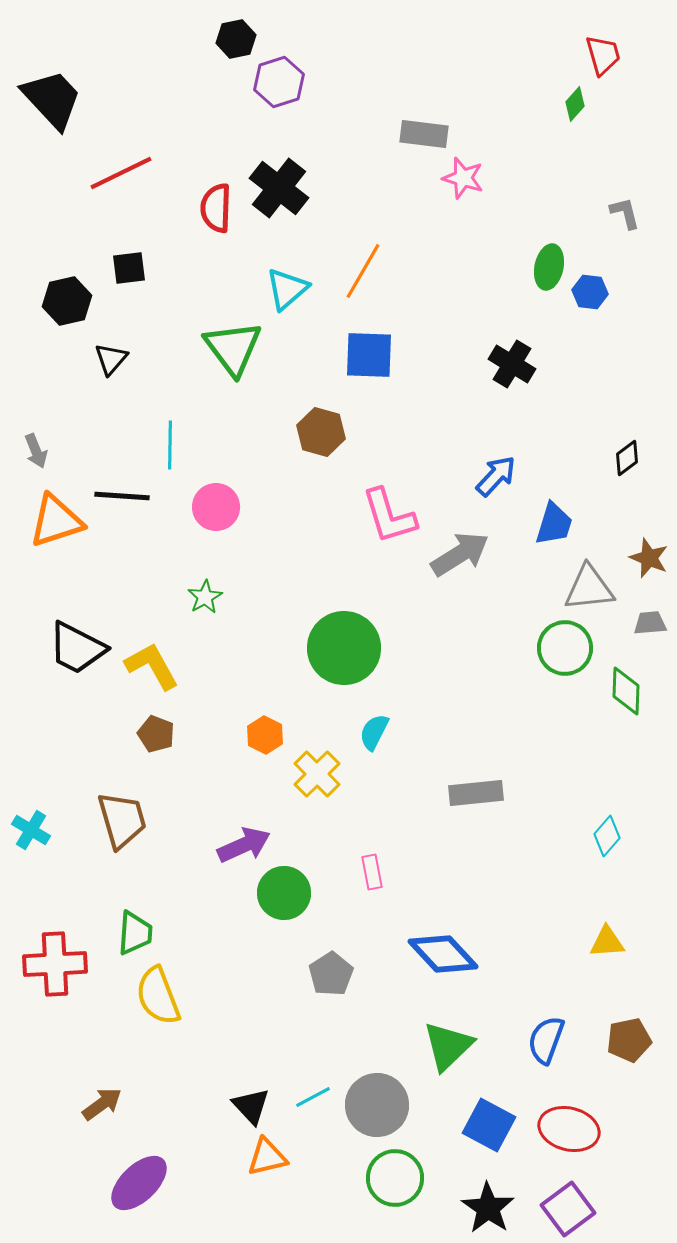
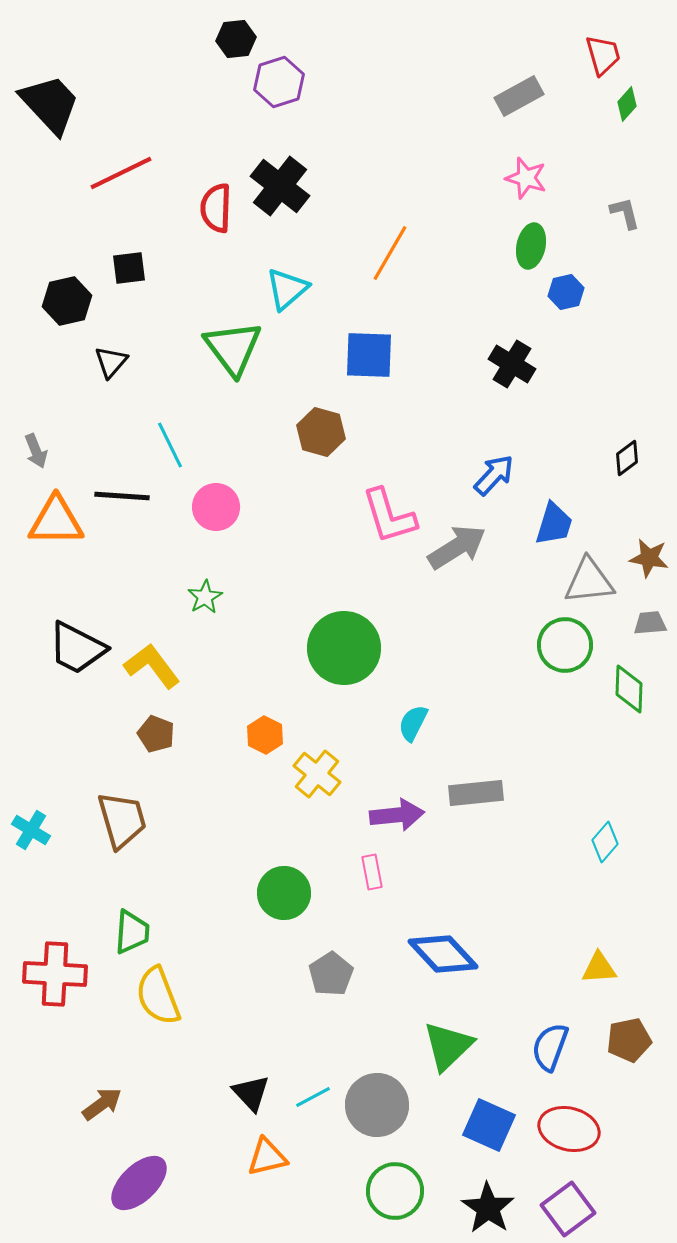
black hexagon at (236, 39): rotated 6 degrees clockwise
black trapezoid at (52, 99): moved 2 px left, 5 px down
green diamond at (575, 104): moved 52 px right
gray rectangle at (424, 134): moved 95 px right, 38 px up; rotated 36 degrees counterclockwise
pink star at (463, 178): moved 63 px right
black cross at (279, 188): moved 1 px right, 2 px up
green ellipse at (549, 267): moved 18 px left, 21 px up
orange line at (363, 271): moved 27 px right, 18 px up
blue hexagon at (590, 292): moved 24 px left; rotated 20 degrees counterclockwise
black triangle at (111, 359): moved 3 px down
cyan line at (170, 445): rotated 27 degrees counterclockwise
blue arrow at (496, 476): moved 2 px left, 1 px up
orange triangle at (56, 521): rotated 18 degrees clockwise
gray arrow at (460, 554): moved 3 px left, 7 px up
brown star at (649, 558): rotated 12 degrees counterclockwise
gray triangle at (589, 588): moved 7 px up
green circle at (565, 648): moved 3 px up
yellow L-shape at (152, 666): rotated 8 degrees counterclockwise
green diamond at (626, 691): moved 3 px right, 2 px up
cyan semicircle at (374, 732): moved 39 px right, 9 px up
yellow cross at (317, 774): rotated 6 degrees counterclockwise
cyan diamond at (607, 836): moved 2 px left, 6 px down
purple arrow at (244, 845): moved 153 px right, 30 px up; rotated 18 degrees clockwise
green trapezoid at (135, 933): moved 3 px left, 1 px up
yellow triangle at (607, 942): moved 8 px left, 26 px down
red cross at (55, 964): moved 10 px down; rotated 6 degrees clockwise
blue semicircle at (546, 1040): moved 4 px right, 7 px down
black triangle at (251, 1106): moved 13 px up
blue square at (489, 1125): rotated 4 degrees counterclockwise
green circle at (395, 1178): moved 13 px down
